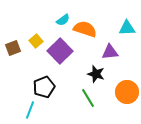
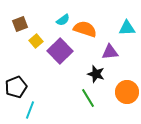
brown square: moved 7 px right, 24 px up
black pentagon: moved 28 px left
